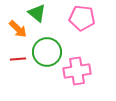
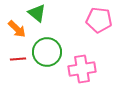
pink pentagon: moved 17 px right, 2 px down
orange arrow: moved 1 px left
pink cross: moved 5 px right, 2 px up
